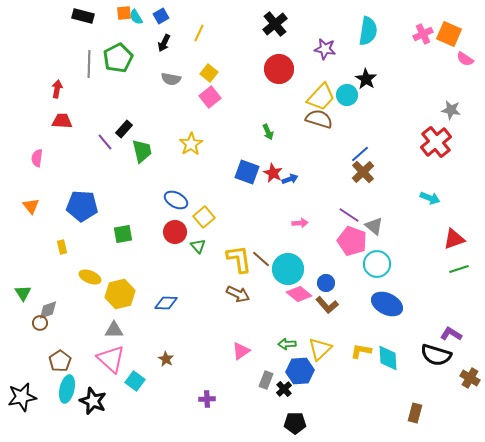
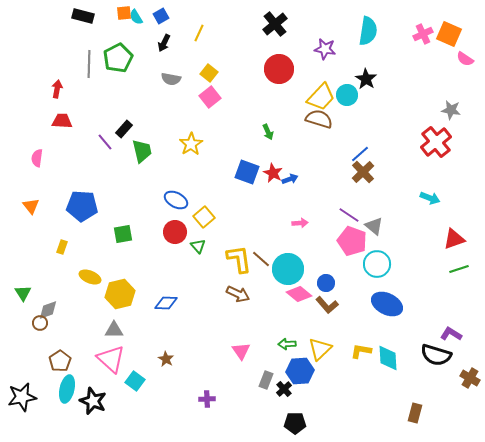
yellow rectangle at (62, 247): rotated 32 degrees clockwise
pink triangle at (241, 351): rotated 30 degrees counterclockwise
